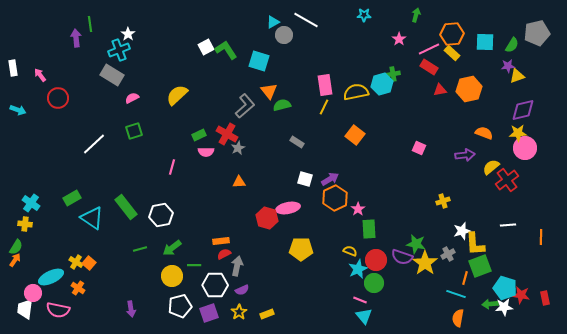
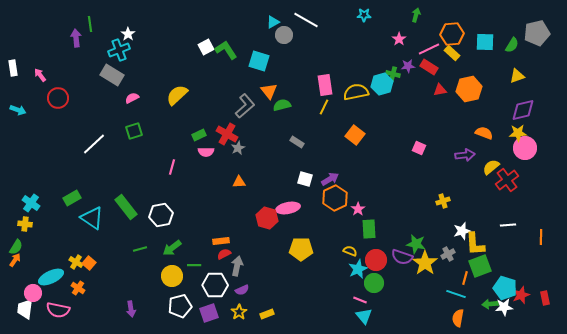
purple star at (508, 66): moved 100 px left
green cross at (393, 74): rotated 24 degrees clockwise
red star at (521, 295): rotated 30 degrees counterclockwise
